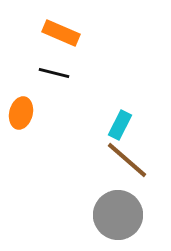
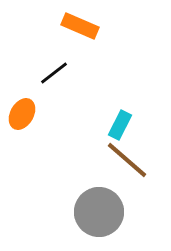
orange rectangle: moved 19 px right, 7 px up
black line: rotated 52 degrees counterclockwise
orange ellipse: moved 1 px right, 1 px down; rotated 16 degrees clockwise
gray circle: moved 19 px left, 3 px up
